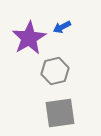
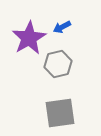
gray hexagon: moved 3 px right, 7 px up
